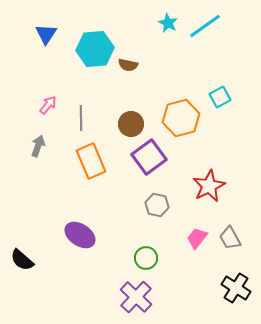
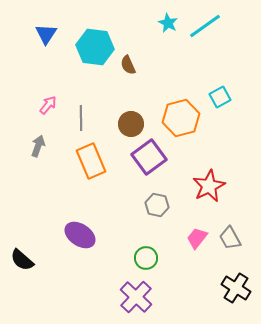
cyan hexagon: moved 2 px up; rotated 12 degrees clockwise
brown semicircle: rotated 54 degrees clockwise
